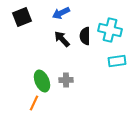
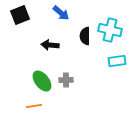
blue arrow: rotated 114 degrees counterclockwise
black square: moved 2 px left, 2 px up
black arrow: moved 12 px left, 6 px down; rotated 42 degrees counterclockwise
green ellipse: rotated 15 degrees counterclockwise
orange line: moved 3 px down; rotated 56 degrees clockwise
